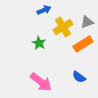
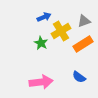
blue arrow: moved 7 px down
gray triangle: moved 3 px left, 1 px up
yellow cross: moved 2 px left, 4 px down
green star: moved 2 px right
pink arrow: rotated 45 degrees counterclockwise
